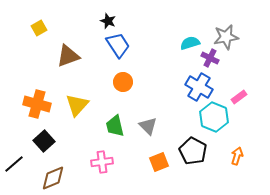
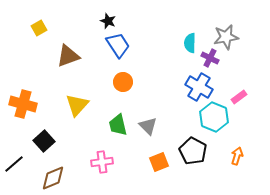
cyan semicircle: rotated 72 degrees counterclockwise
orange cross: moved 14 px left
green trapezoid: moved 3 px right, 1 px up
